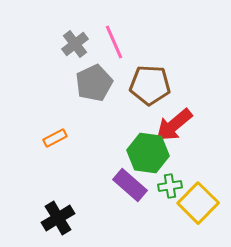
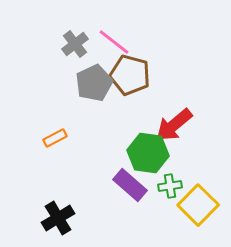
pink line: rotated 28 degrees counterclockwise
brown pentagon: moved 20 px left, 10 px up; rotated 12 degrees clockwise
yellow square: moved 2 px down
